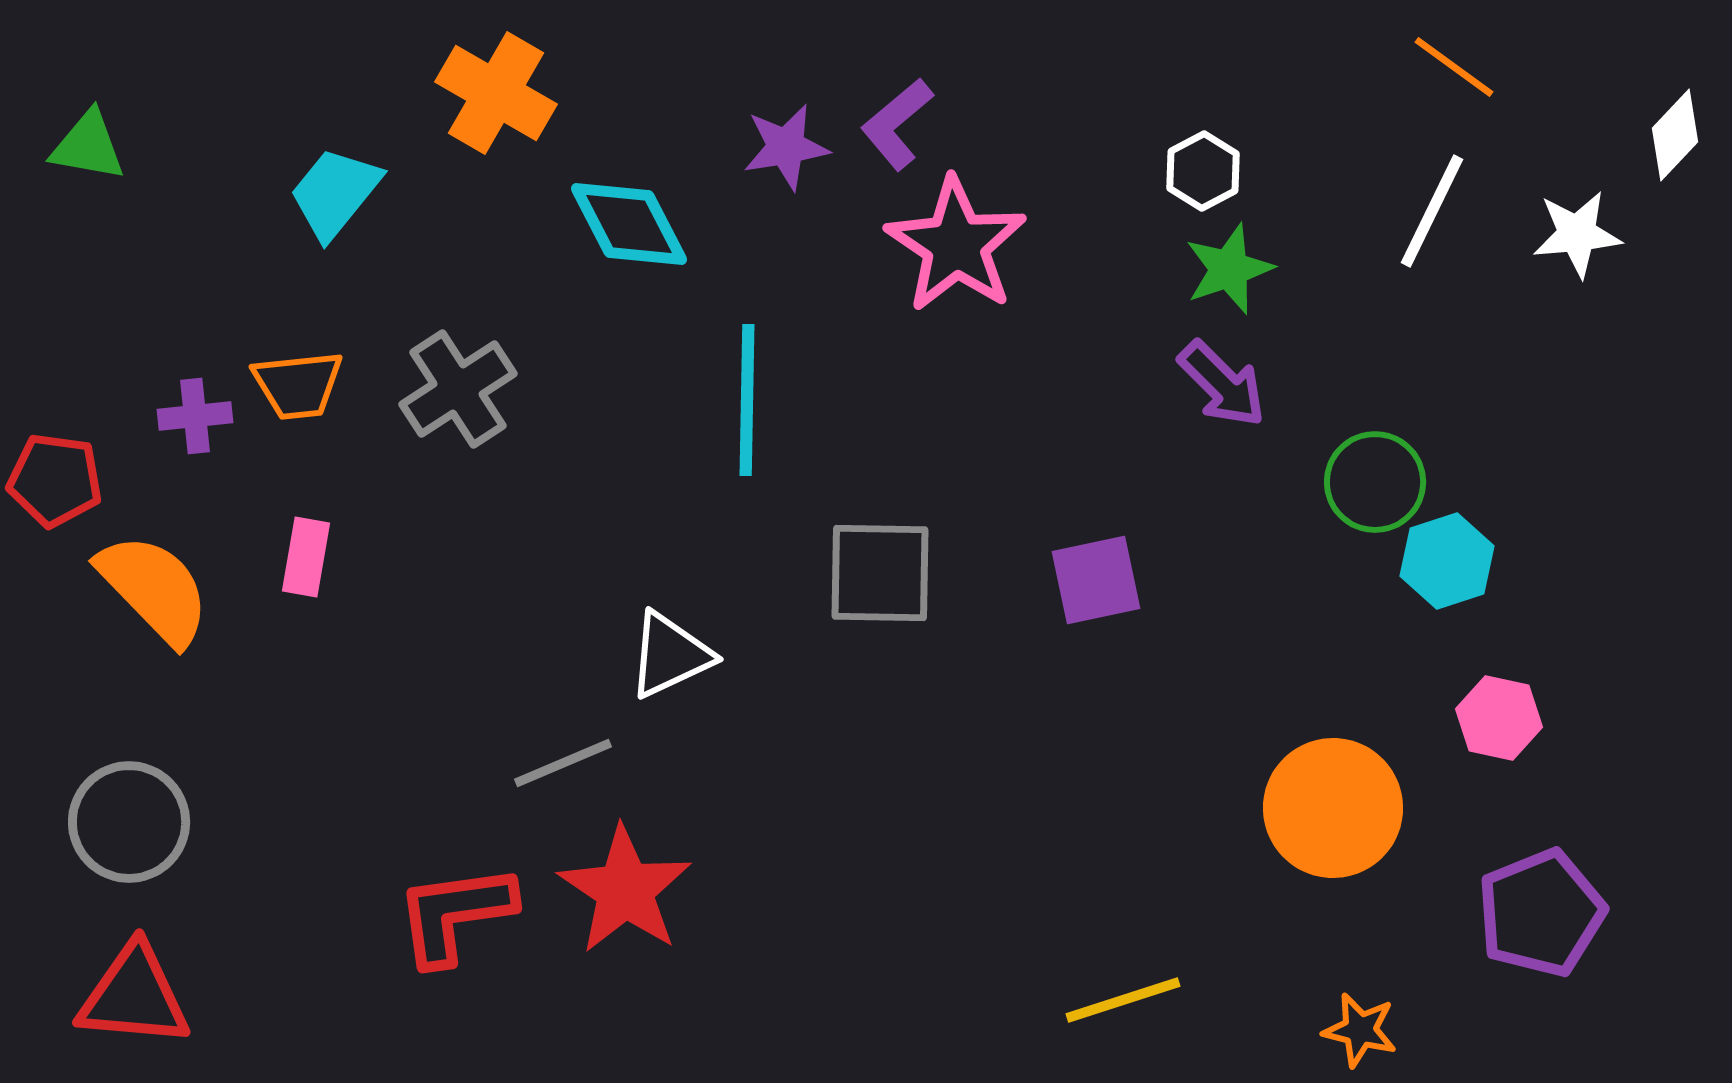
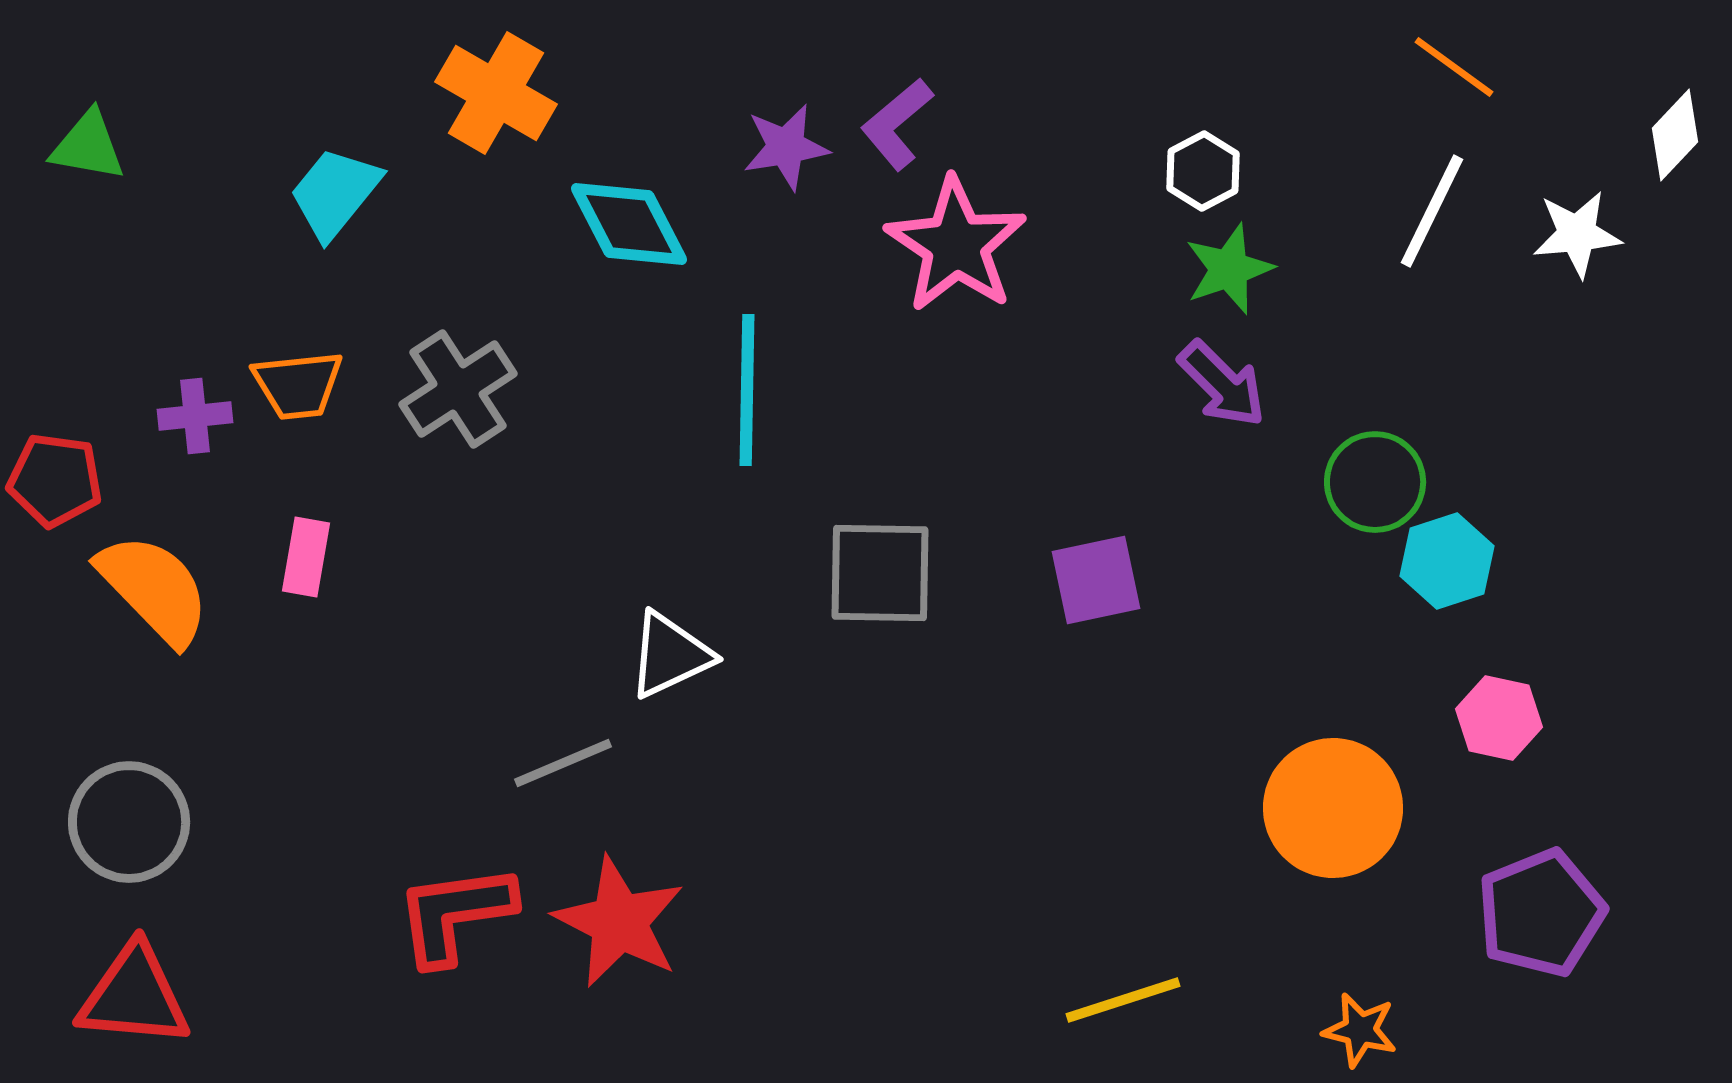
cyan line: moved 10 px up
red star: moved 6 px left, 32 px down; rotated 7 degrees counterclockwise
